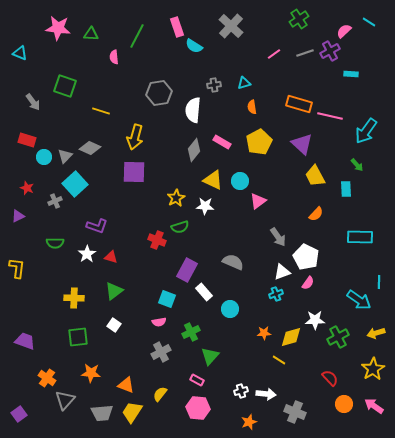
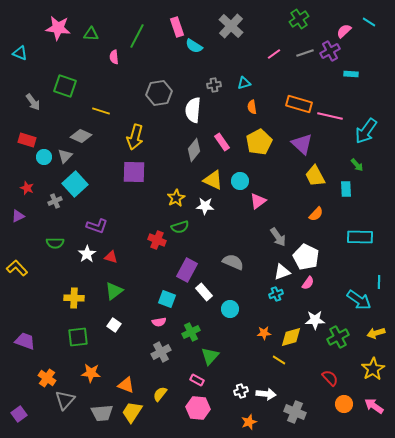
pink rectangle at (222, 142): rotated 24 degrees clockwise
gray diamond at (90, 148): moved 9 px left, 12 px up
yellow L-shape at (17, 268): rotated 50 degrees counterclockwise
